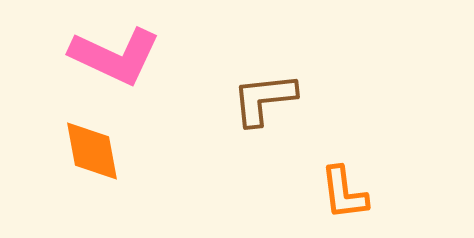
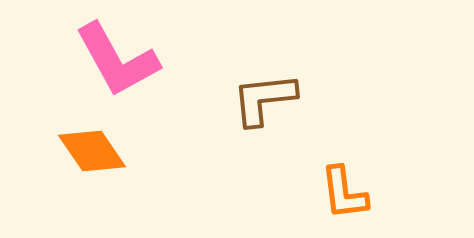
pink L-shape: moved 2 px right, 4 px down; rotated 36 degrees clockwise
orange diamond: rotated 24 degrees counterclockwise
